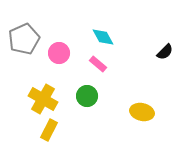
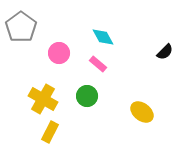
gray pentagon: moved 3 px left, 12 px up; rotated 12 degrees counterclockwise
yellow ellipse: rotated 25 degrees clockwise
yellow rectangle: moved 1 px right, 2 px down
